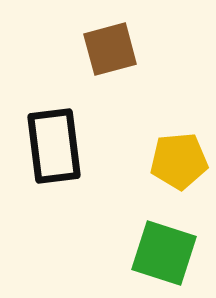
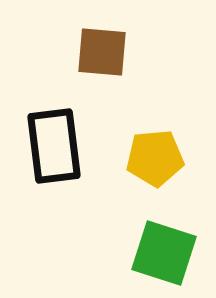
brown square: moved 8 px left, 3 px down; rotated 20 degrees clockwise
yellow pentagon: moved 24 px left, 3 px up
